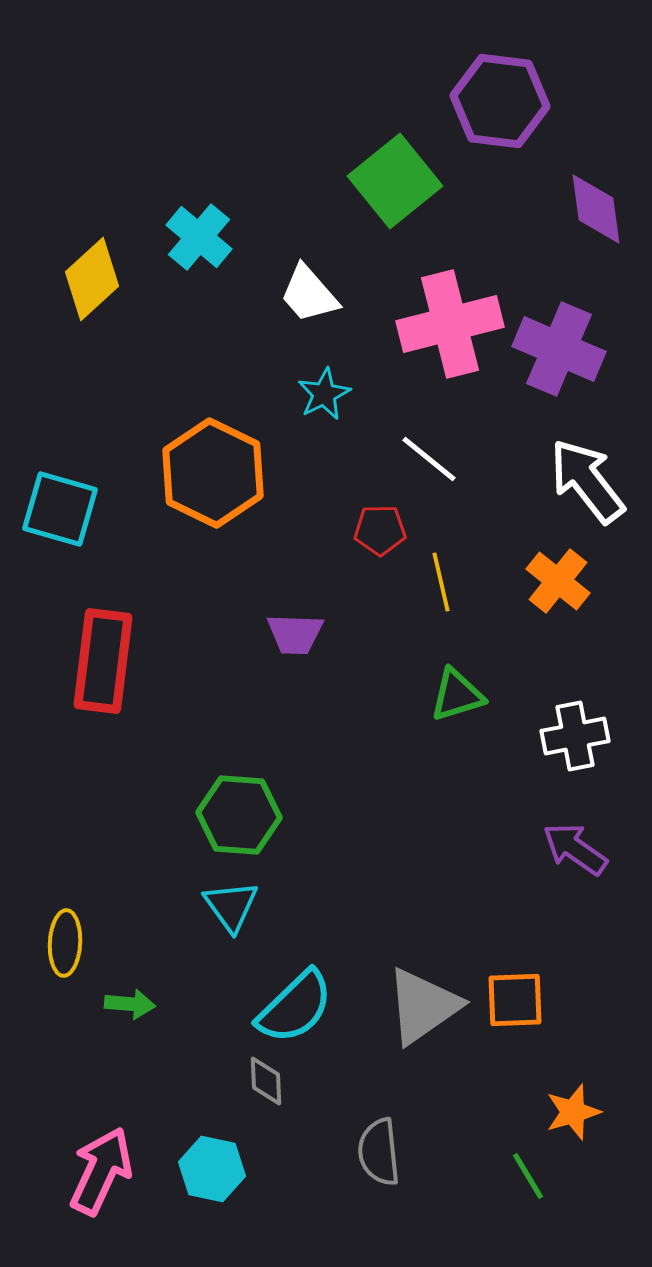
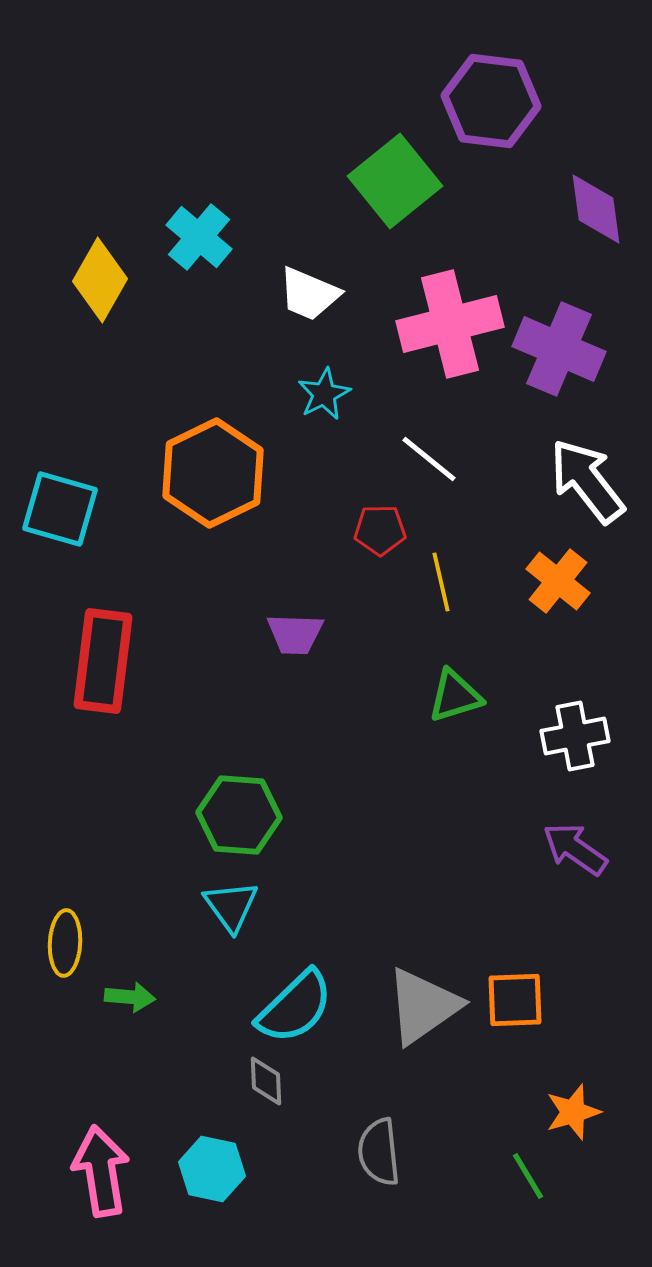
purple hexagon: moved 9 px left
yellow diamond: moved 8 px right, 1 px down; rotated 18 degrees counterclockwise
white trapezoid: rotated 26 degrees counterclockwise
orange hexagon: rotated 8 degrees clockwise
green triangle: moved 2 px left, 1 px down
green arrow: moved 7 px up
pink arrow: rotated 34 degrees counterclockwise
